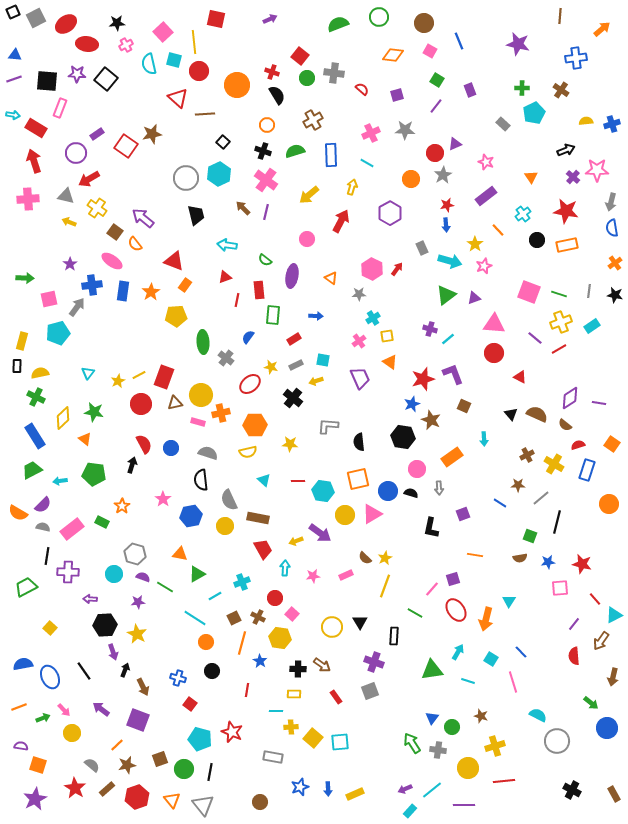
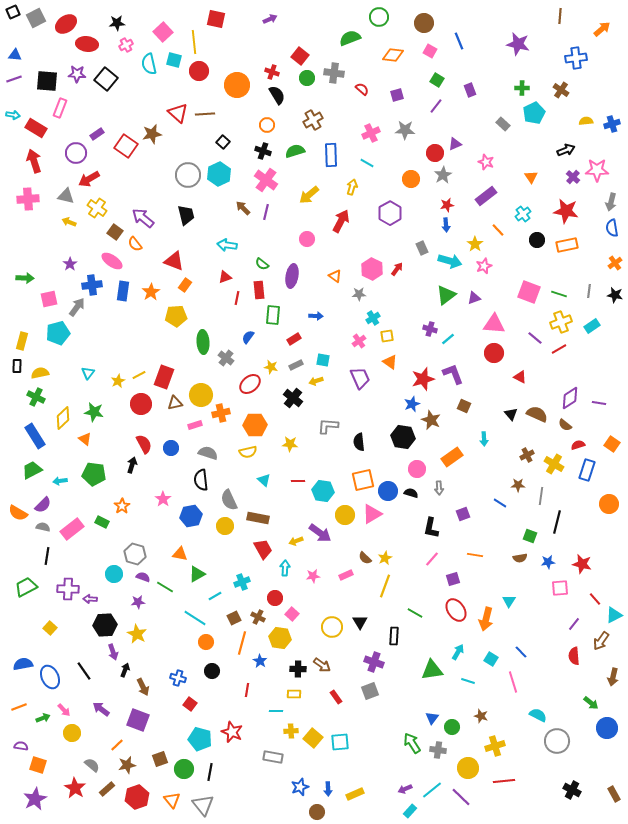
green semicircle at (338, 24): moved 12 px right, 14 px down
red triangle at (178, 98): moved 15 px down
gray circle at (186, 178): moved 2 px right, 3 px up
black trapezoid at (196, 215): moved 10 px left
green semicircle at (265, 260): moved 3 px left, 4 px down
orange triangle at (331, 278): moved 4 px right, 2 px up
red line at (237, 300): moved 2 px up
pink rectangle at (198, 422): moved 3 px left, 3 px down; rotated 32 degrees counterclockwise
orange square at (358, 479): moved 5 px right, 1 px down
gray line at (541, 498): moved 2 px up; rotated 42 degrees counterclockwise
purple cross at (68, 572): moved 17 px down
pink line at (432, 589): moved 30 px up
yellow cross at (291, 727): moved 4 px down
brown circle at (260, 802): moved 57 px right, 10 px down
purple line at (464, 805): moved 3 px left, 8 px up; rotated 45 degrees clockwise
